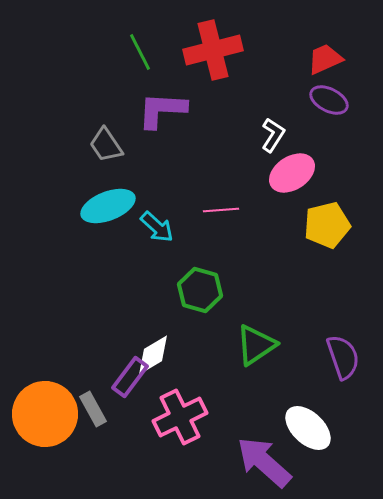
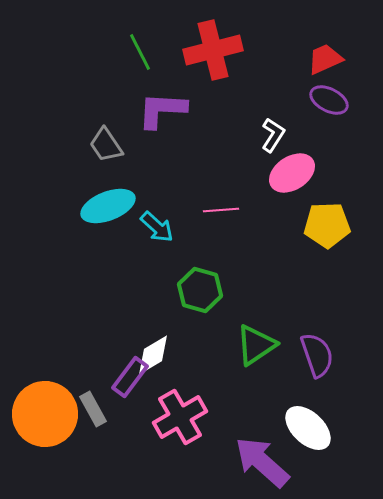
yellow pentagon: rotated 12 degrees clockwise
purple semicircle: moved 26 px left, 2 px up
pink cross: rotated 4 degrees counterclockwise
purple arrow: moved 2 px left
